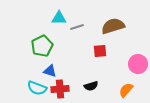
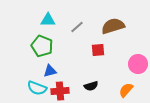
cyan triangle: moved 11 px left, 2 px down
gray line: rotated 24 degrees counterclockwise
green pentagon: rotated 25 degrees counterclockwise
red square: moved 2 px left, 1 px up
blue triangle: rotated 32 degrees counterclockwise
red cross: moved 2 px down
